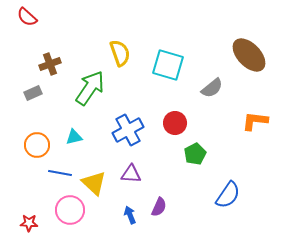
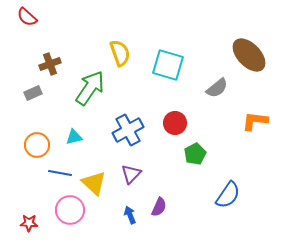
gray semicircle: moved 5 px right
purple triangle: rotated 50 degrees counterclockwise
